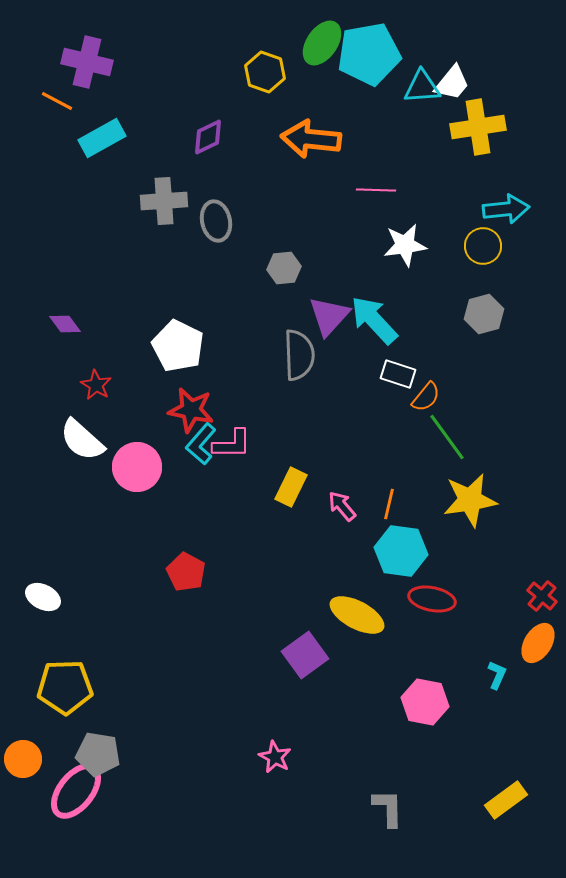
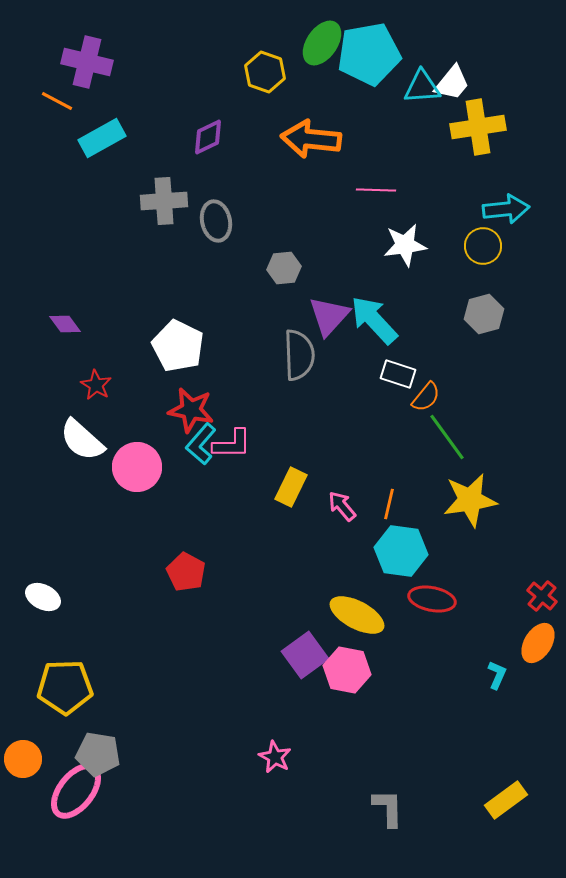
pink hexagon at (425, 702): moved 78 px left, 32 px up
